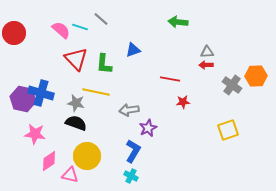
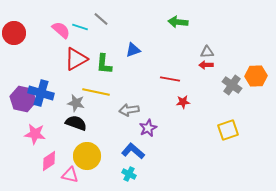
red triangle: rotated 45 degrees clockwise
blue L-shape: rotated 80 degrees counterclockwise
cyan cross: moved 2 px left, 2 px up
